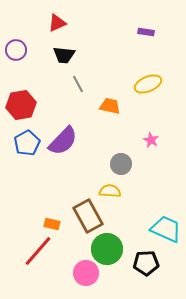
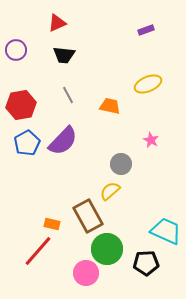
purple rectangle: moved 2 px up; rotated 28 degrees counterclockwise
gray line: moved 10 px left, 11 px down
yellow semicircle: rotated 45 degrees counterclockwise
cyan trapezoid: moved 2 px down
